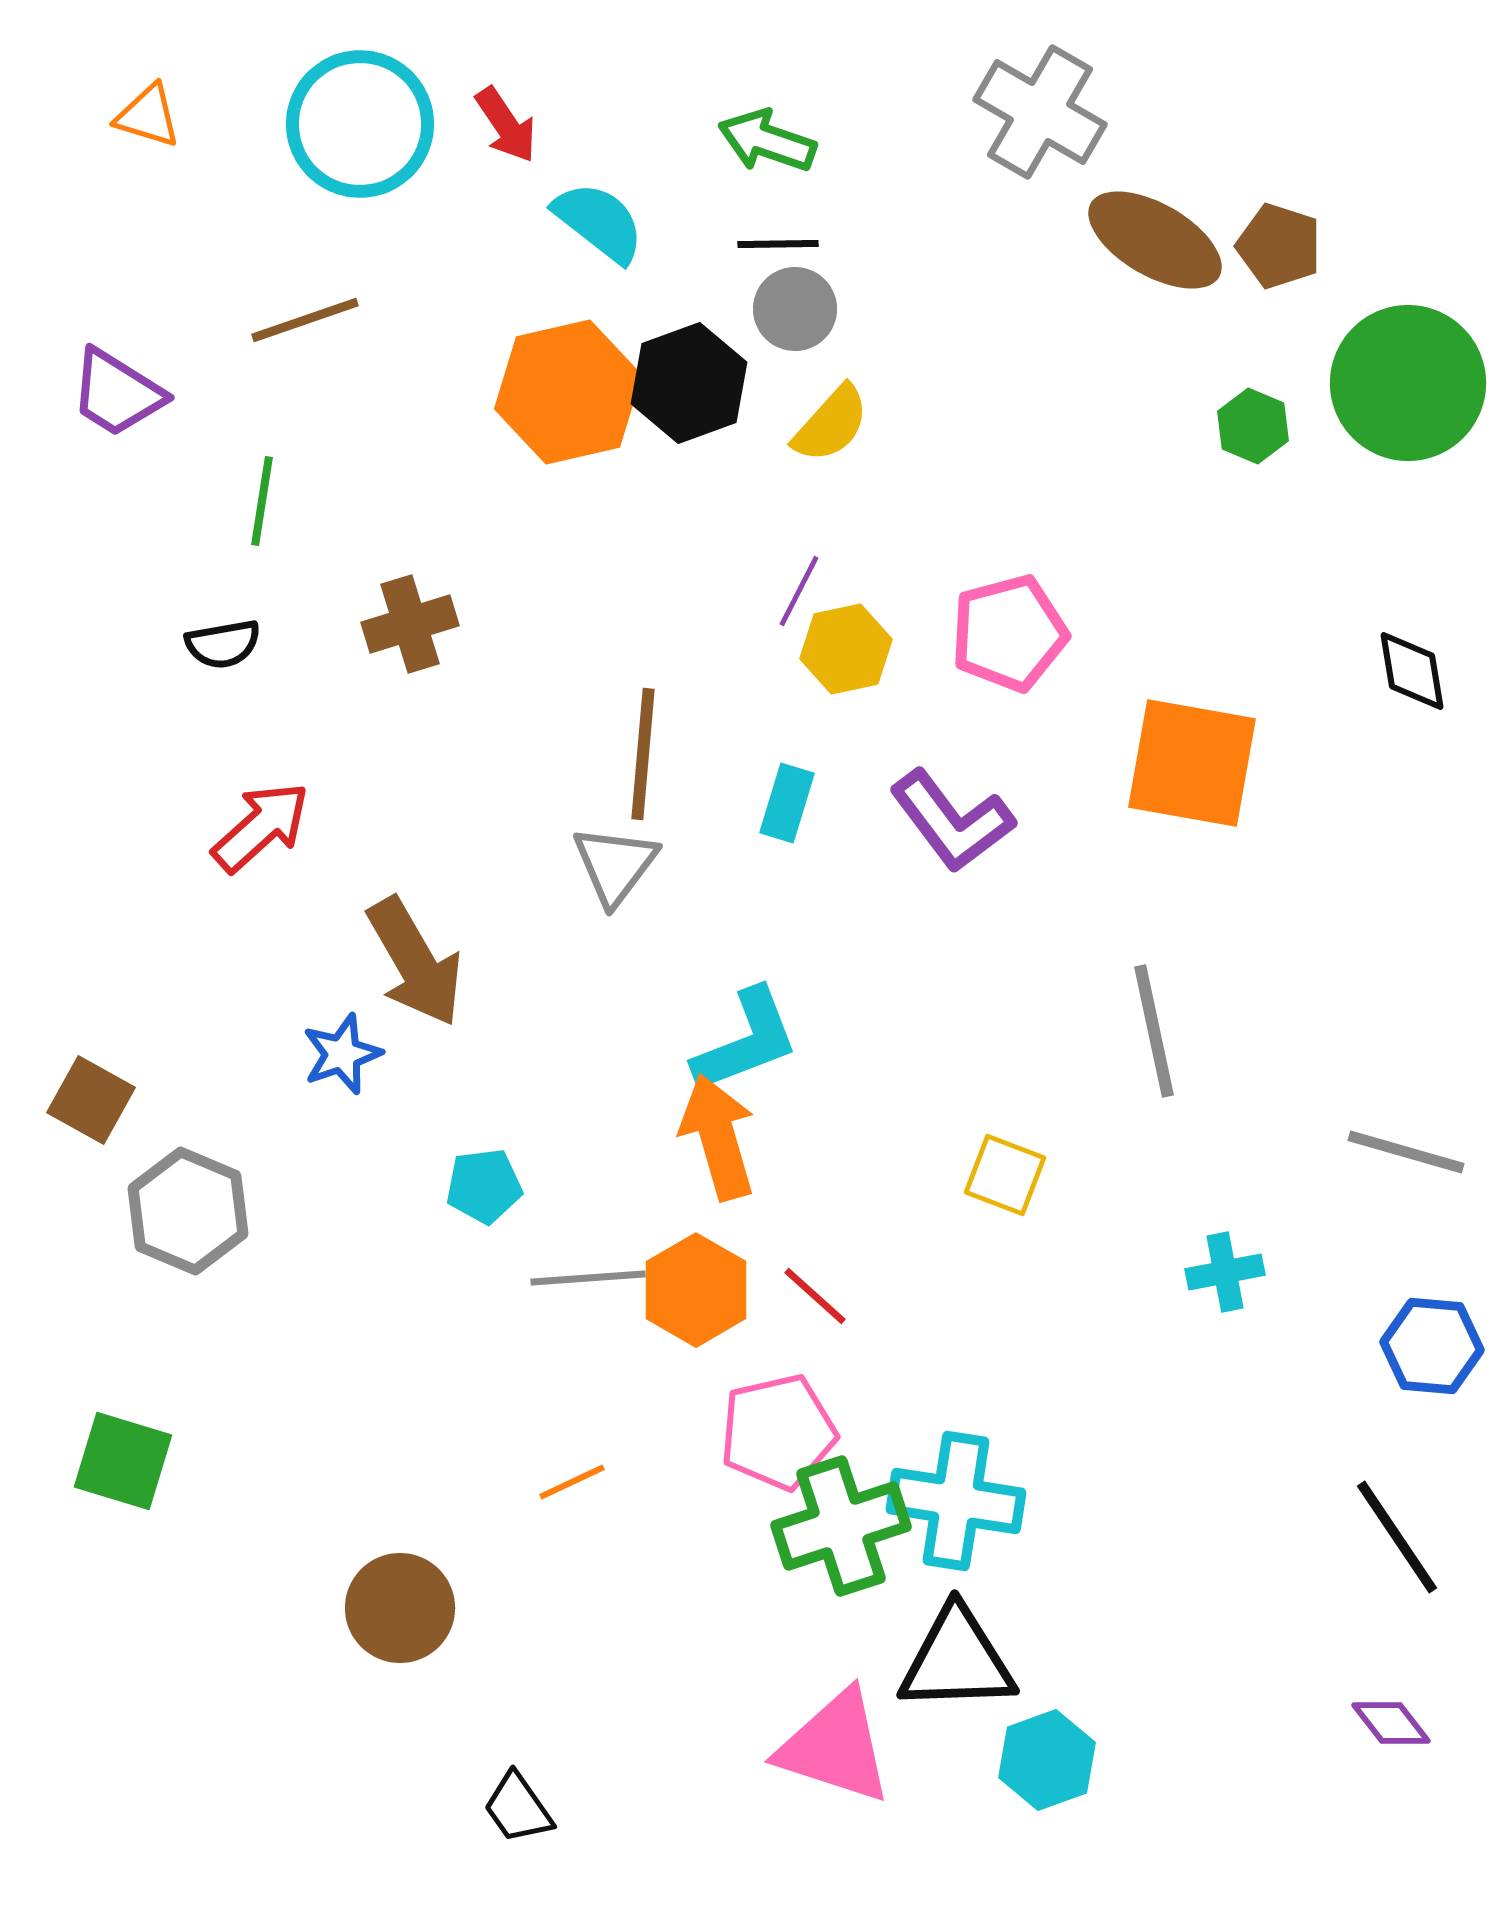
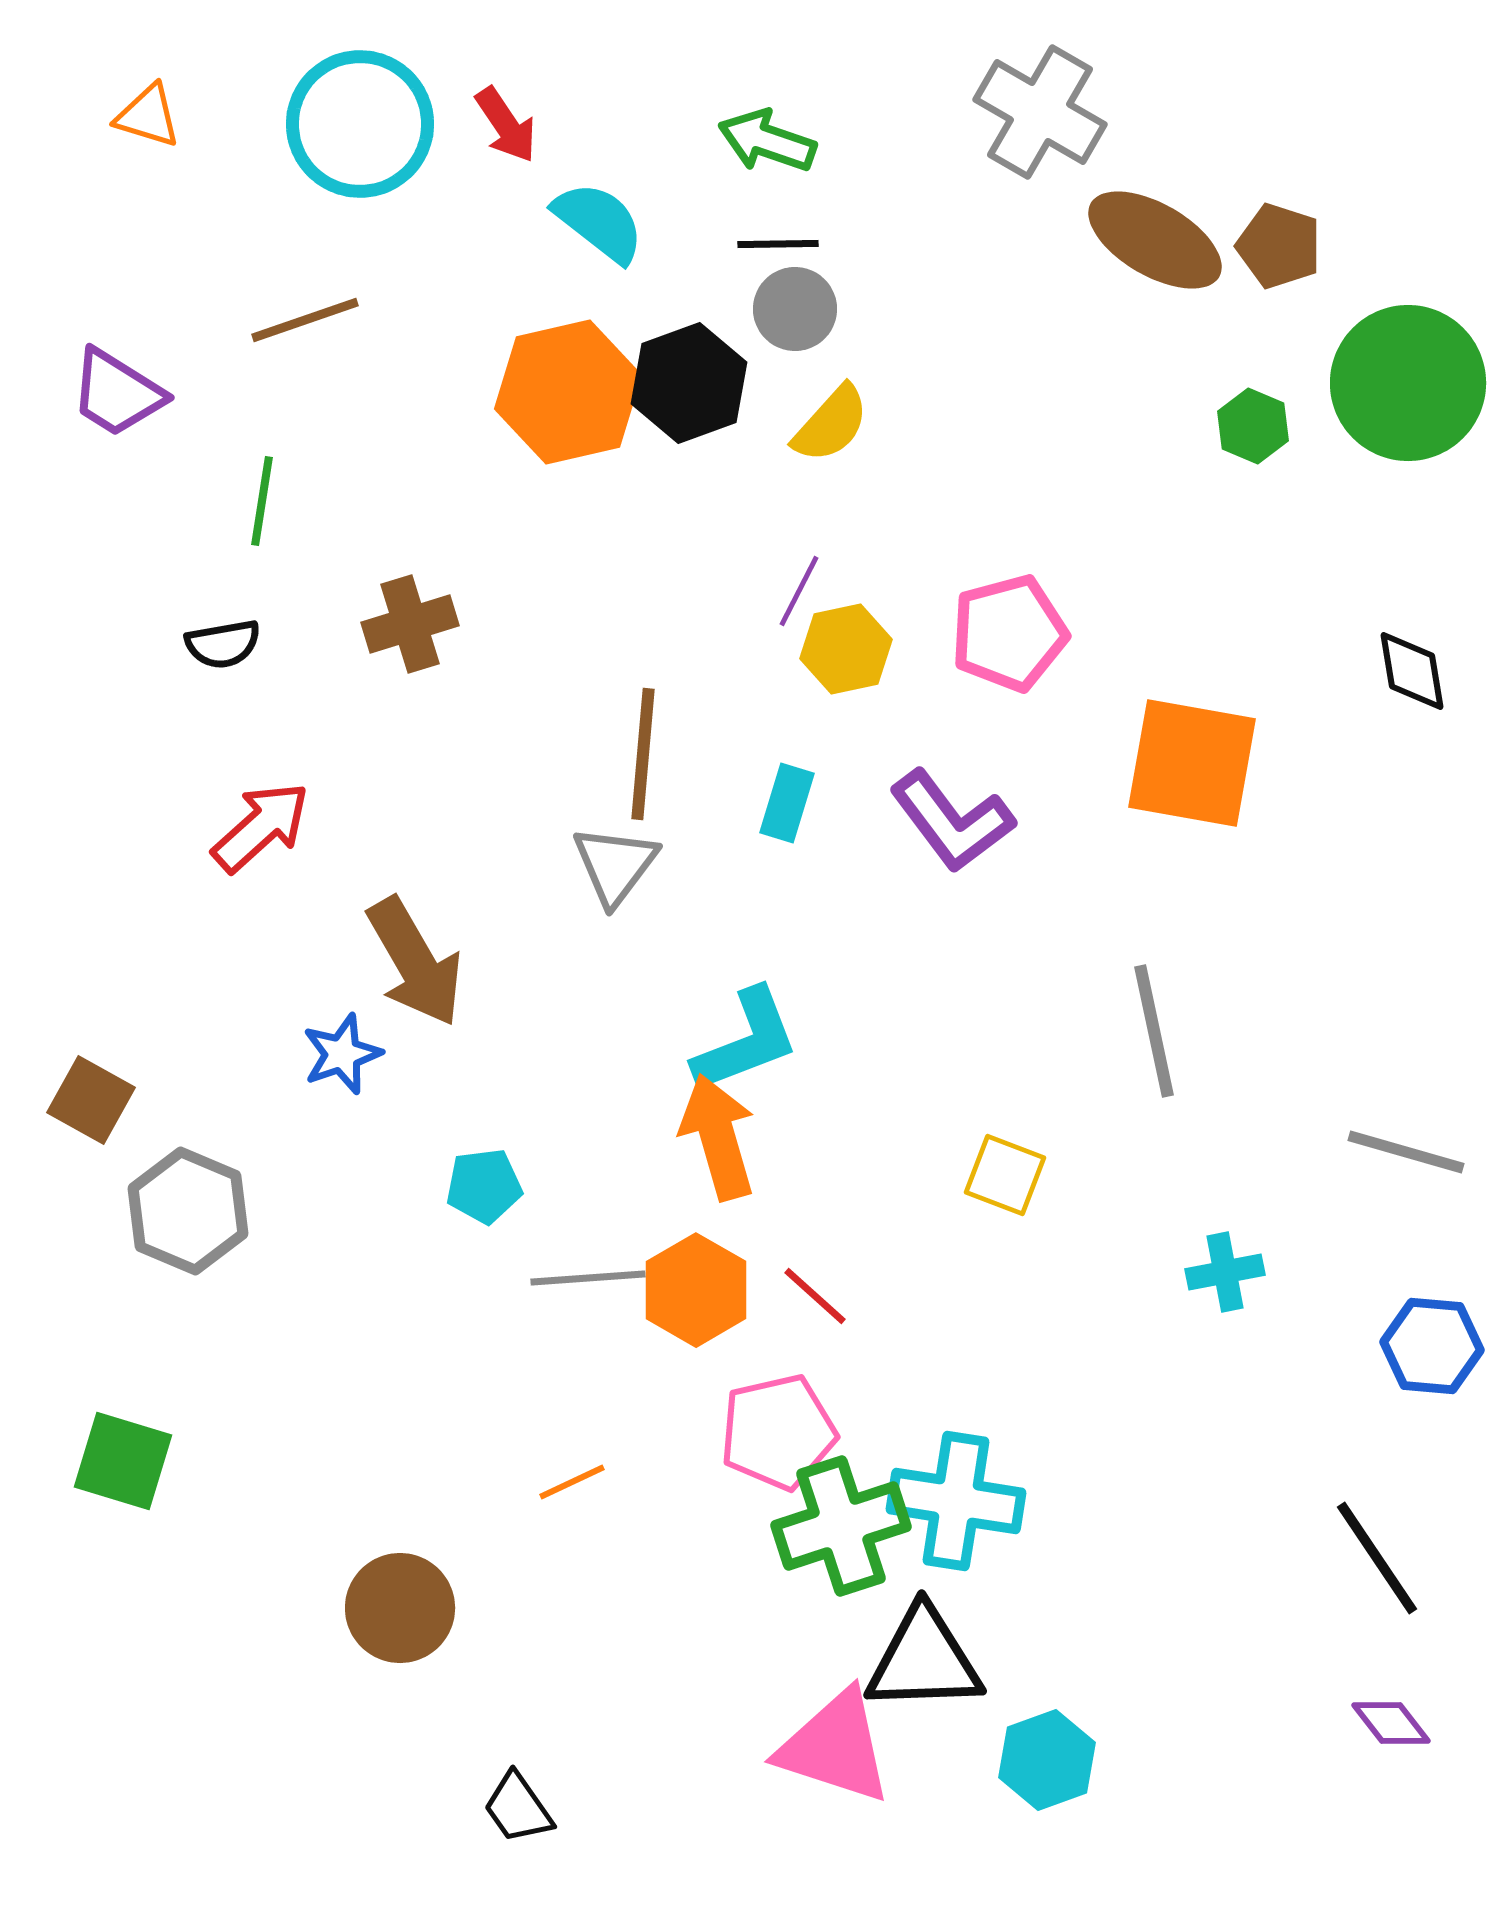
black line at (1397, 1537): moved 20 px left, 21 px down
black triangle at (957, 1660): moved 33 px left
